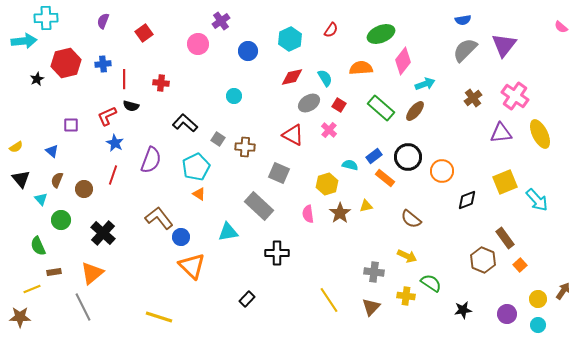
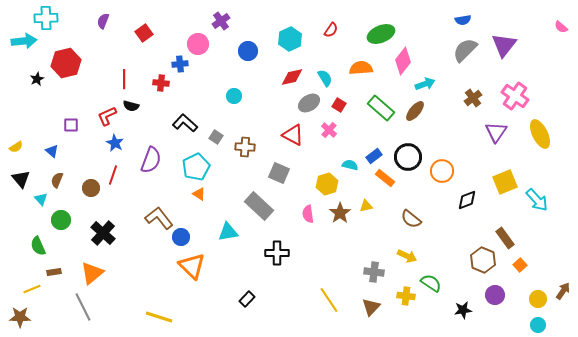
blue cross at (103, 64): moved 77 px right
purple triangle at (501, 133): moved 5 px left, 1 px up; rotated 50 degrees counterclockwise
gray square at (218, 139): moved 2 px left, 2 px up
brown circle at (84, 189): moved 7 px right, 1 px up
purple circle at (507, 314): moved 12 px left, 19 px up
